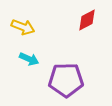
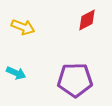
cyan arrow: moved 13 px left, 14 px down
purple pentagon: moved 9 px right
